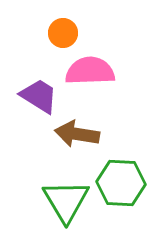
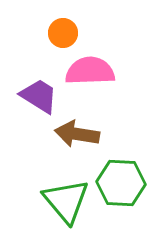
green triangle: rotated 9 degrees counterclockwise
